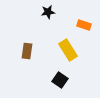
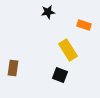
brown rectangle: moved 14 px left, 17 px down
black square: moved 5 px up; rotated 14 degrees counterclockwise
